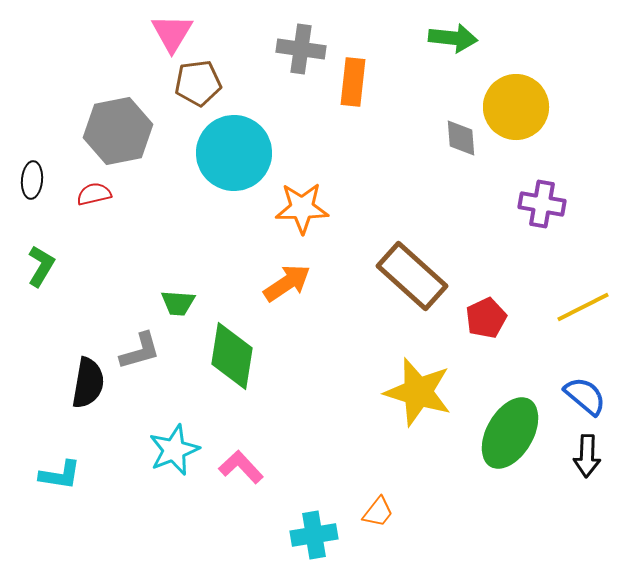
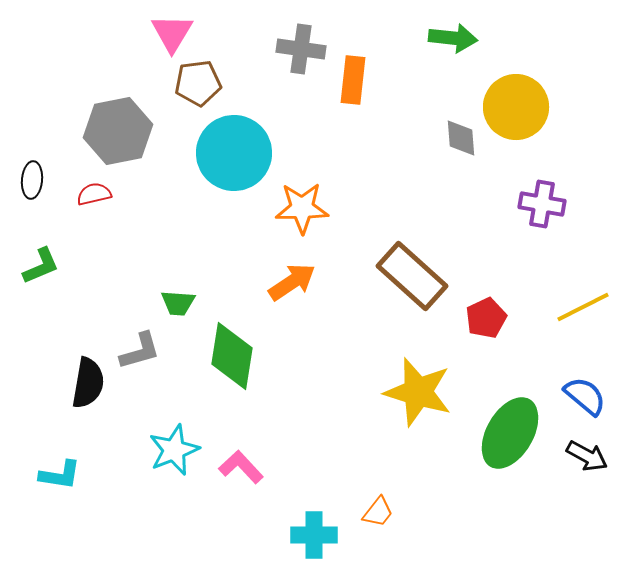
orange rectangle: moved 2 px up
green L-shape: rotated 36 degrees clockwise
orange arrow: moved 5 px right, 1 px up
black arrow: rotated 63 degrees counterclockwise
cyan cross: rotated 9 degrees clockwise
